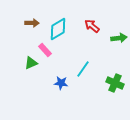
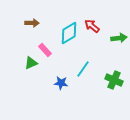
cyan diamond: moved 11 px right, 4 px down
green cross: moved 1 px left, 3 px up
